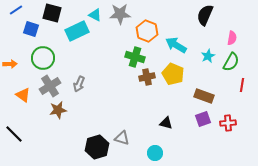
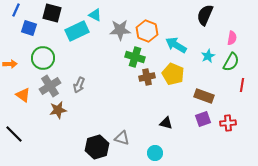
blue line: rotated 32 degrees counterclockwise
gray star: moved 16 px down
blue square: moved 2 px left, 1 px up
gray arrow: moved 1 px down
